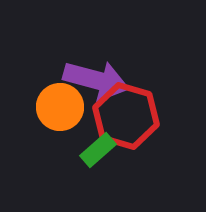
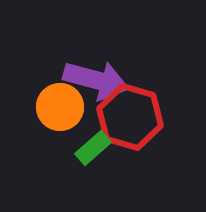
red hexagon: moved 4 px right, 1 px down
green rectangle: moved 5 px left, 2 px up
